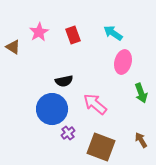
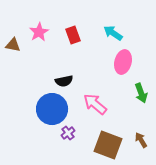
brown triangle: moved 2 px up; rotated 21 degrees counterclockwise
brown square: moved 7 px right, 2 px up
